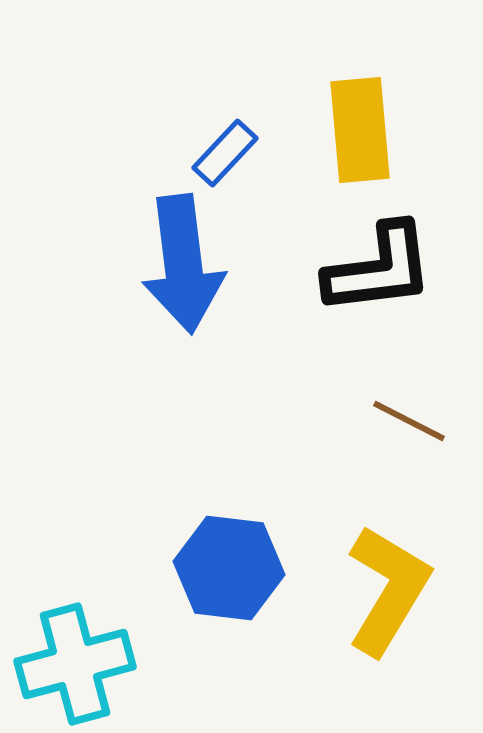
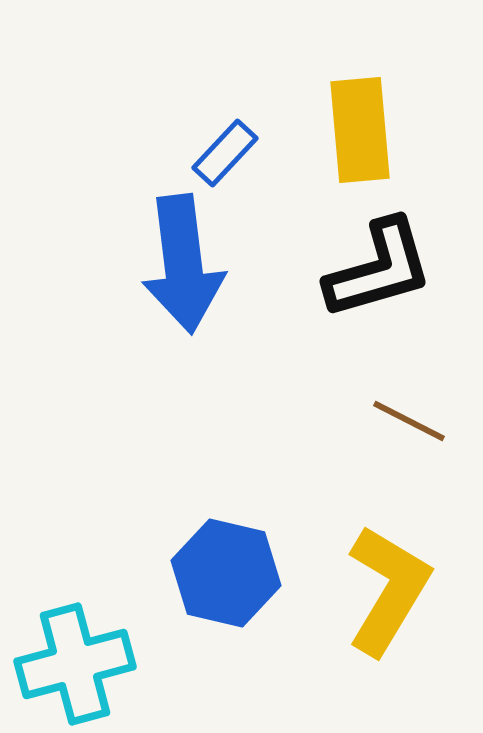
black L-shape: rotated 9 degrees counterclockwise
blue hexagon: moved 3 px left, 5 px down; rotated 6 degrees clockwise
